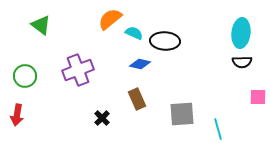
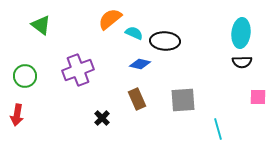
gray square: moved 1 px right, 14 px up
